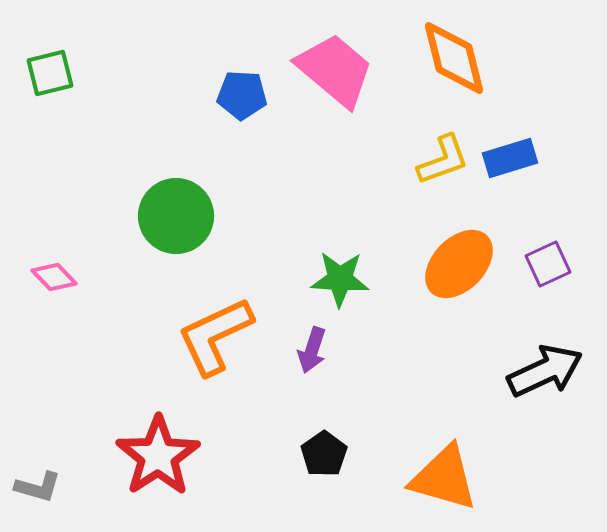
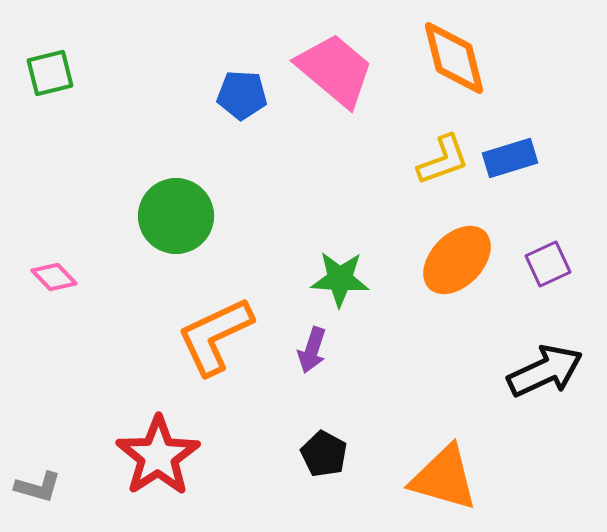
orange ellipse: moved 2 px left, 4 px up
black pentagon: rotated 9 degrees counterclockwise
